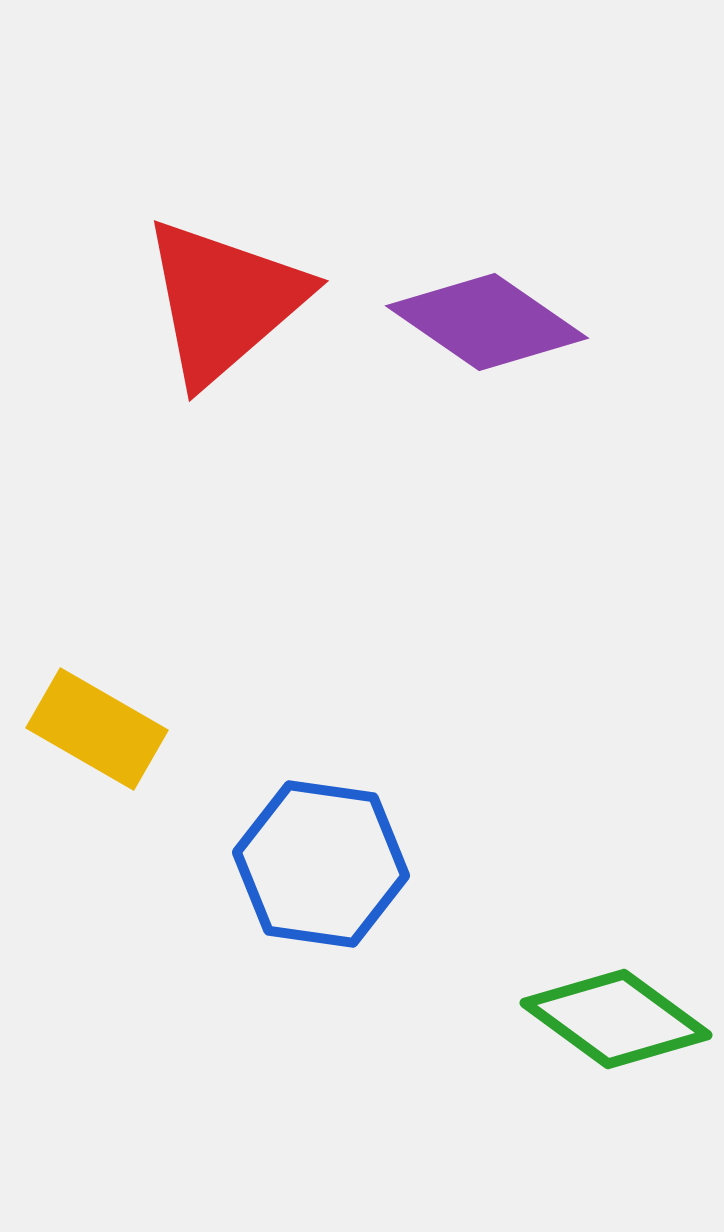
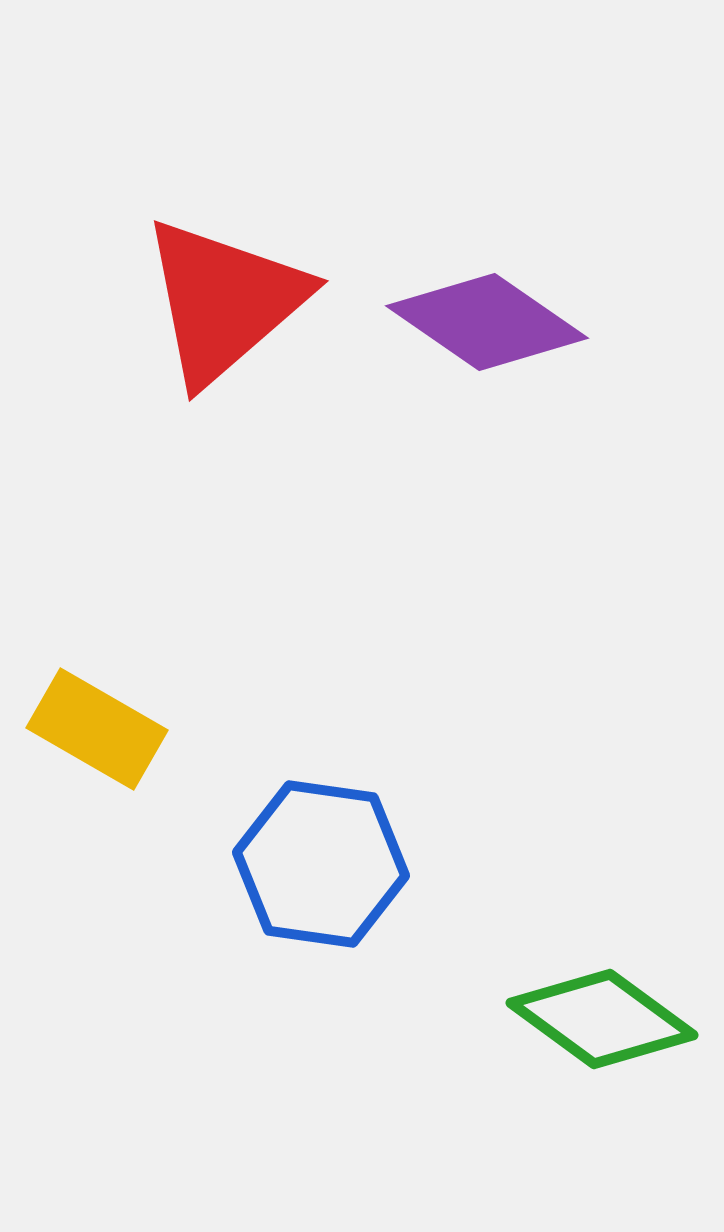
green diamond: moved 14 px left
